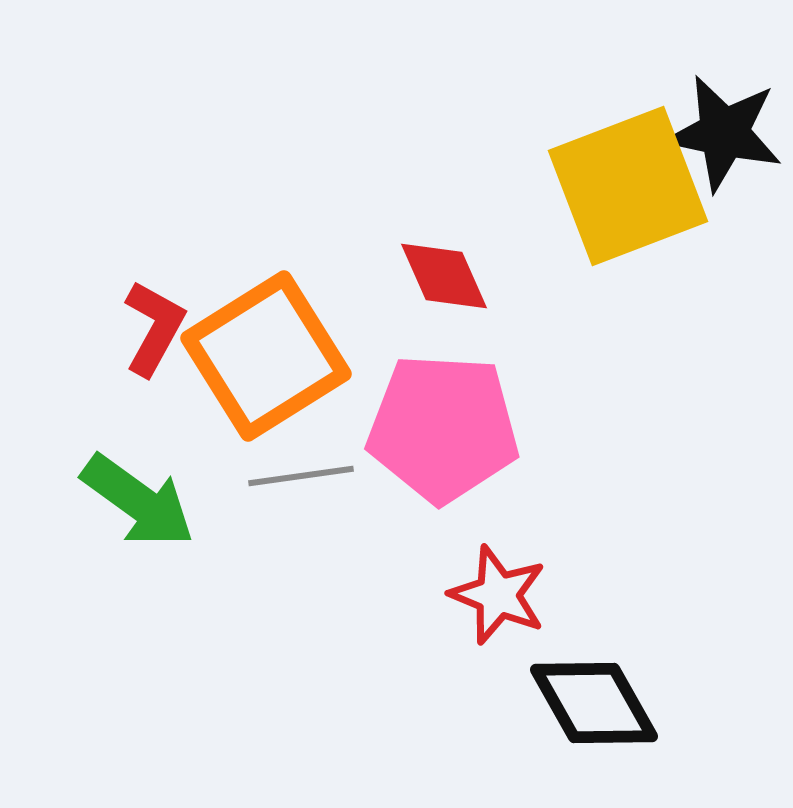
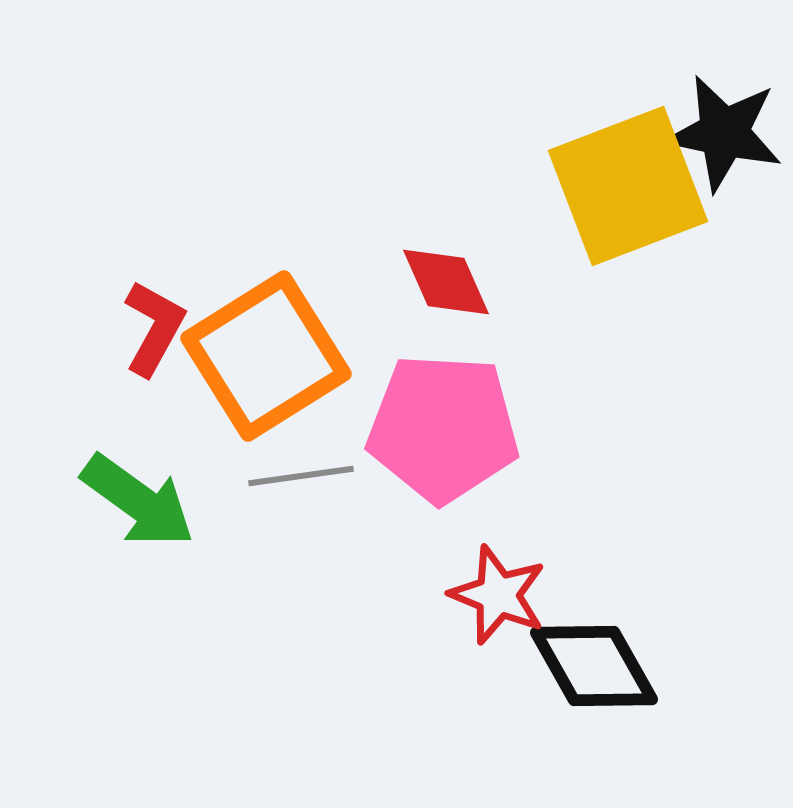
red diamond: moved 2 px right, 6 px down
black diamond: moved 37 px up
